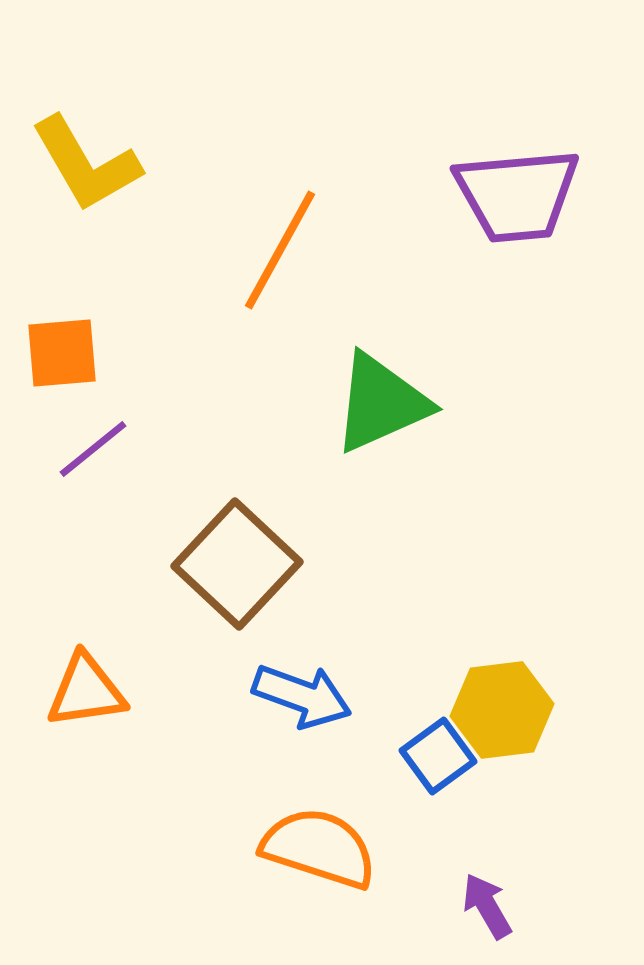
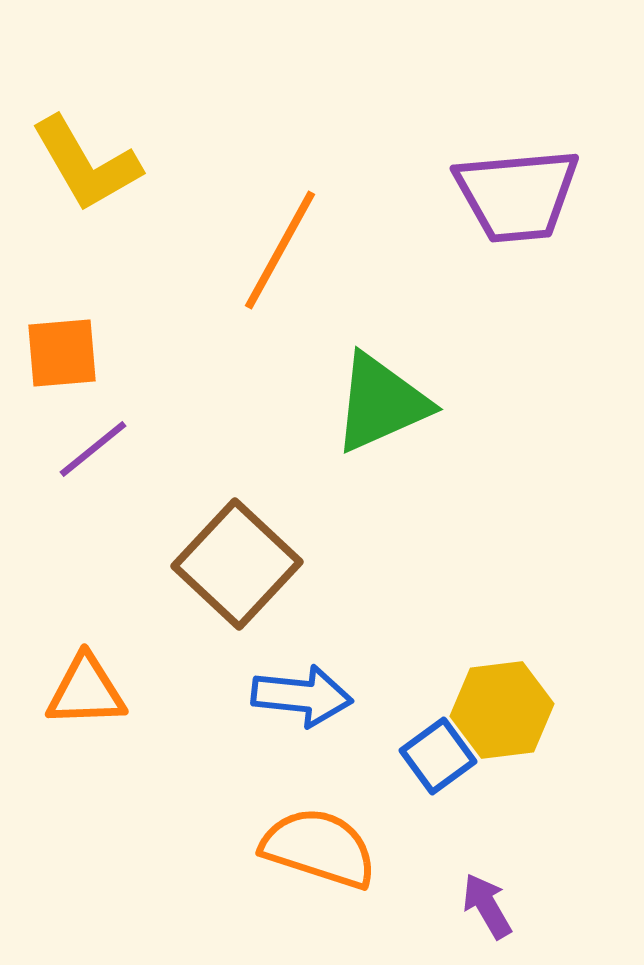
orange triangle: rotated 6 degrees clockwise
blue arrow: rotated 14 degrees counterclockwise
